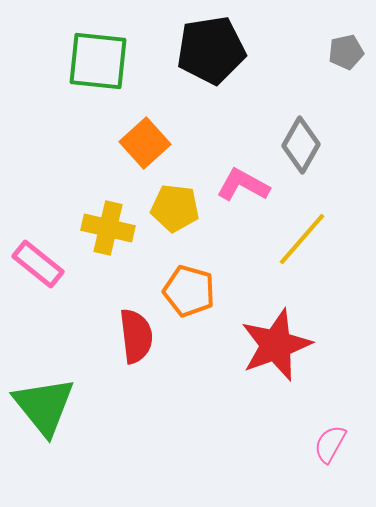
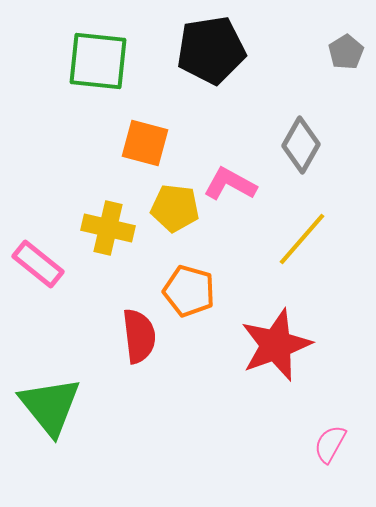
gray pentagon: rotated 20 degrees counterclockwise
orange square: rotated 33 degrees counterclockwise
pink L-shape: moved 13 px left, 1 px up
red semicircle: moved 3 px right
green triangle: moved 6 px right
